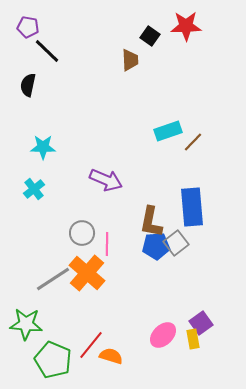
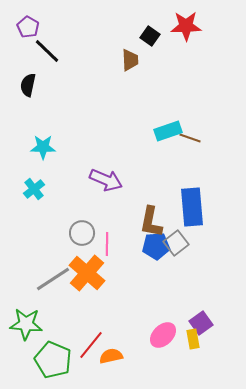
purple pentagon: rotated 20 degrees clockwise
brown line: moved 3 px left, 4 px up; rotated 65 degrees clockwise
orange semicircle: rotated 30 degrees counterclockwise
